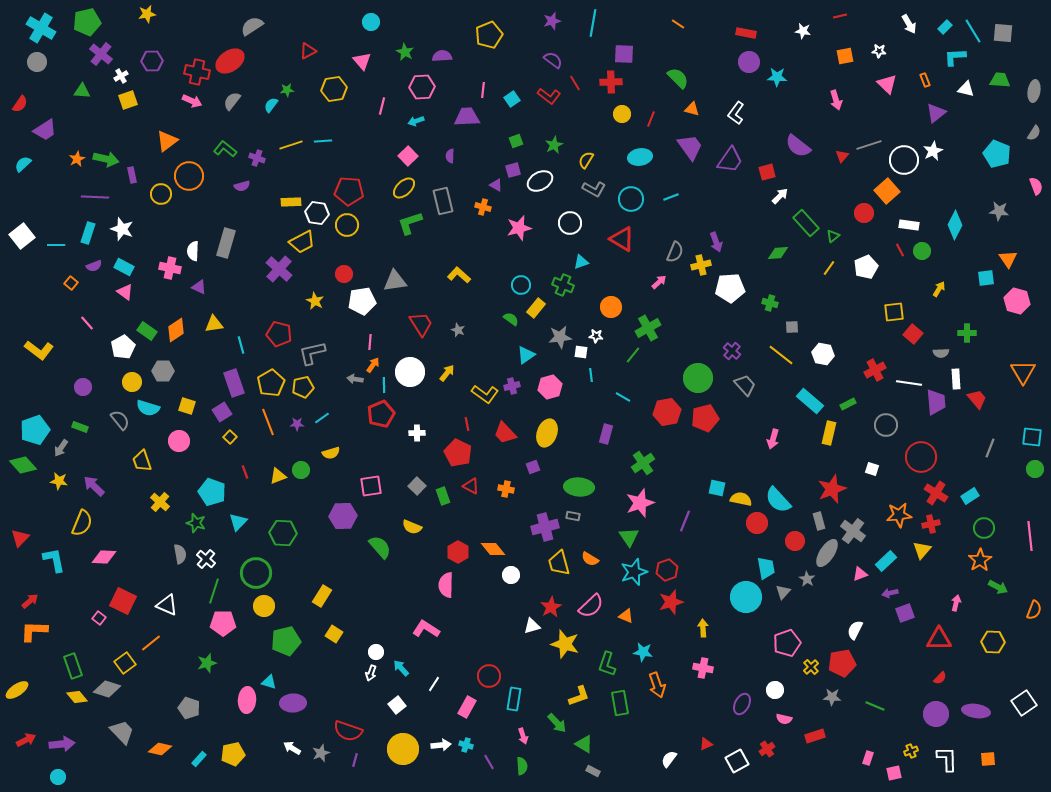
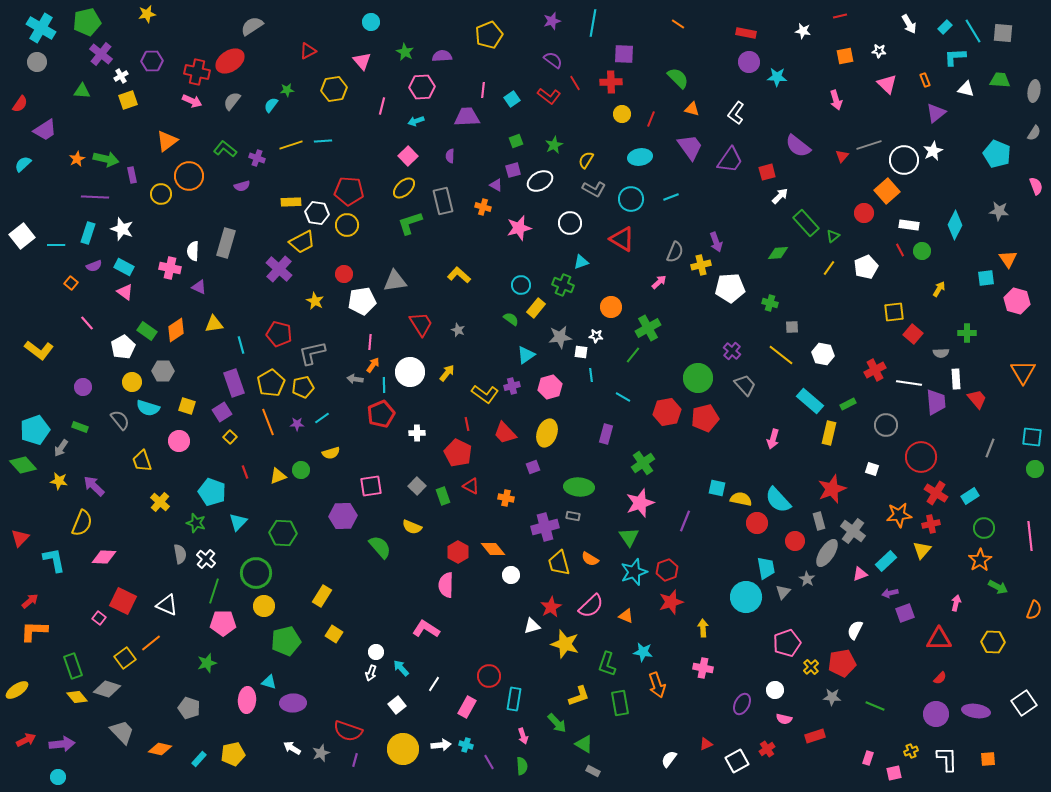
orange cross at (506, 489): moved 9 px down
yellow square at (125, 663): moved 5 px up
